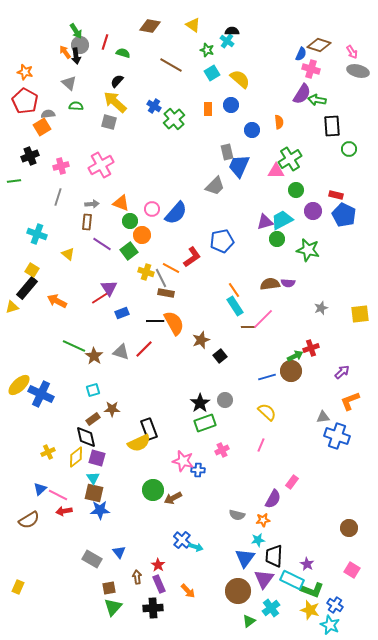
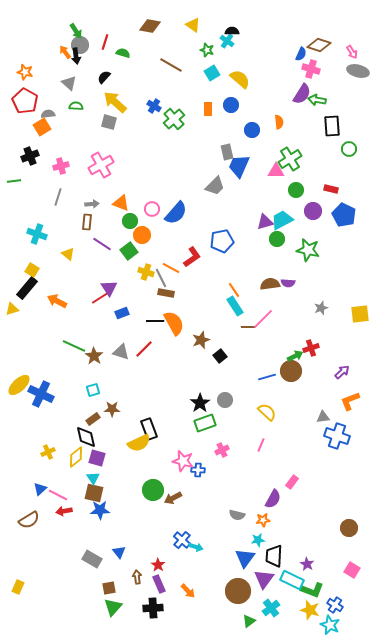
black semicircle at (117, 81): moved 13 px left, 4 px up
red rectangle at (336, 195): moved 5 px left, 6 px up
yellow triangle at (12, 307): moved 2 px down
